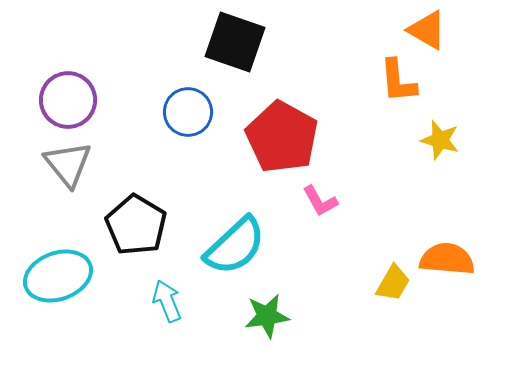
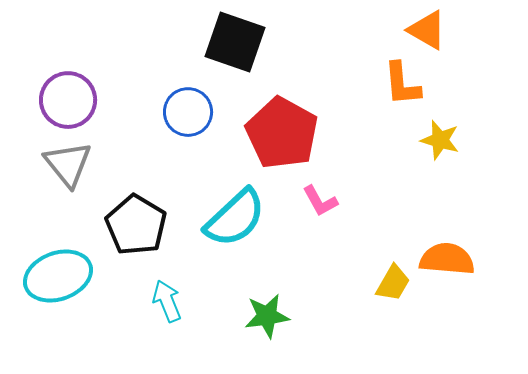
orange L-shape: moved 4 px right, 3 px down
red pentagon: moved 4 px up
cyan semicircle: moved 28 px up
